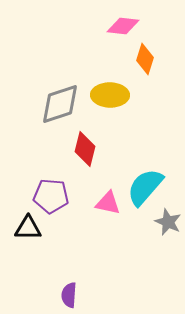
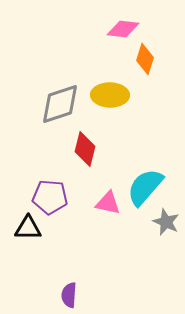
pink diamond: moved 3 px down
purple pentagon: moved 1 px left, 1 px down
gray star: moved 2 px left
